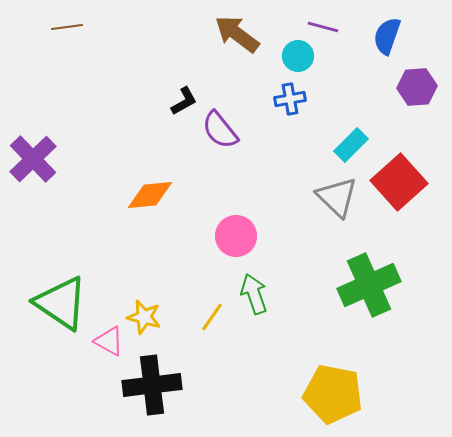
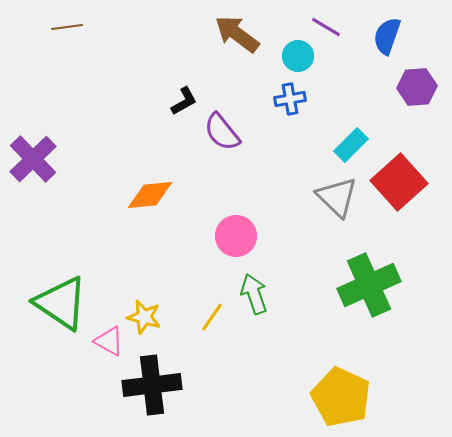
purple line: moved 3 px right; rotated 16 degrees clockwise
purple semicircle: moved 2 px right, 2 px down
yellow pentagon: moved 8 px right, 3 px down; rotated 14 degrees clockwise
